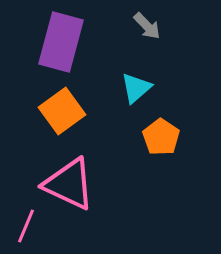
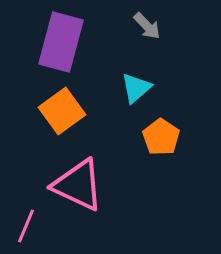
pink triangle: moved 9 px right, 1 px down
